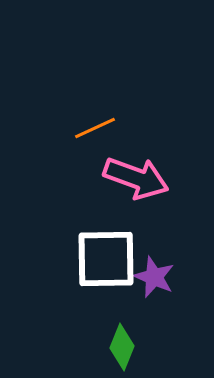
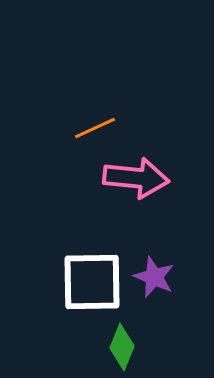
pink arrow: rotated 14 degrees counterclockwise
white square: moved 14 px left, 23 px down
